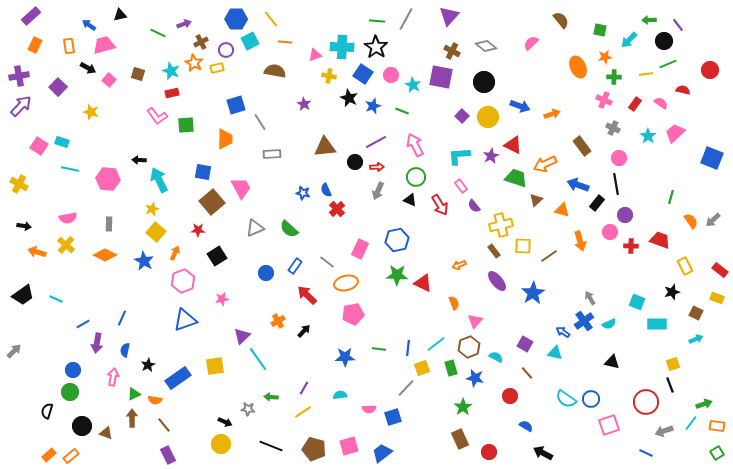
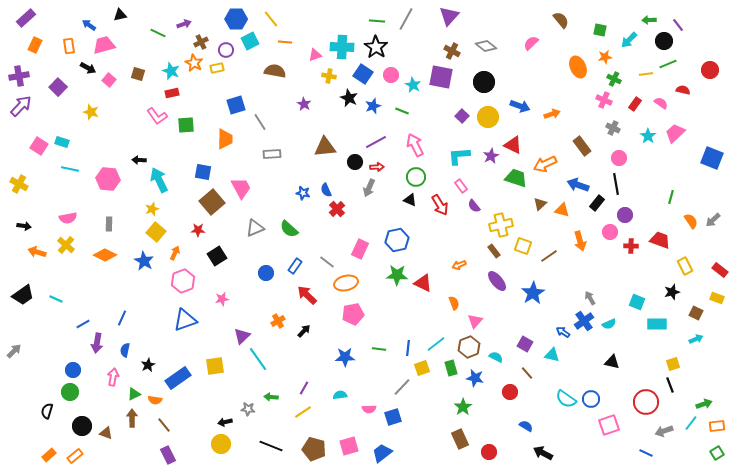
purple rectangle at (31, 16): moved 5 px left, 2 px down
green cross at (614, 77): moved 2 px down; rotated 24 degrees clockwise
gray arrow at (378, 191): moved 9 px left, 3 px up
brown triangle at (536, 200): moved 4 px right, 4 px down
yellow square at (523, 246): rotated 18 degrees clockwise
cyan triangle at (555, 353): moved 3 px left, 2 px down
gray line at (406, 388): moved 4 px left, 1 px up
red circle at (510, 396): moved 4 px up
black arrow at (225, 422): rotated 144 degrees clockwise
orange rectangle at (717, 426): rotated 14 degrees counterclockwise
orange rectangle at (71, 456): moved 4 px right
